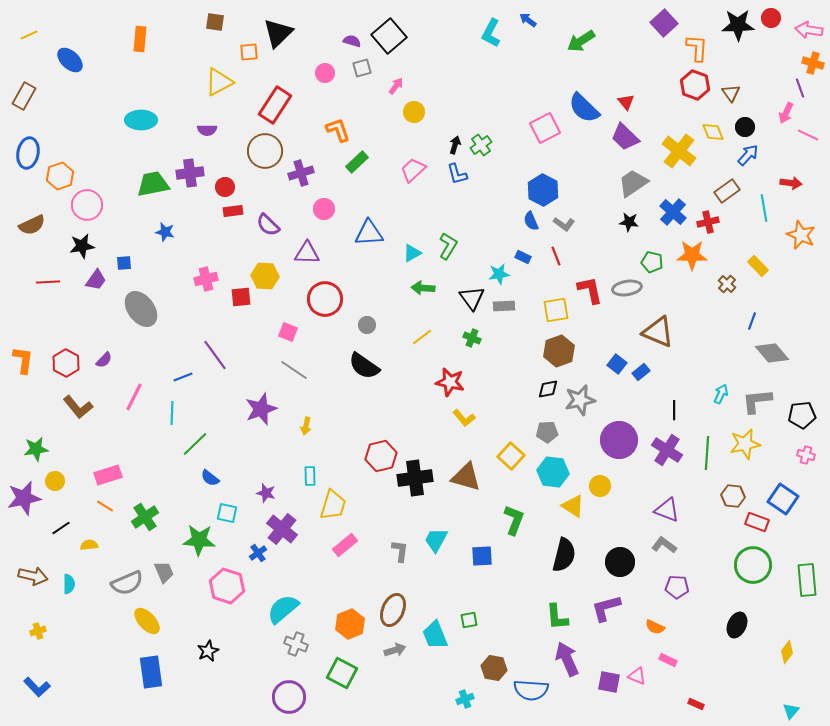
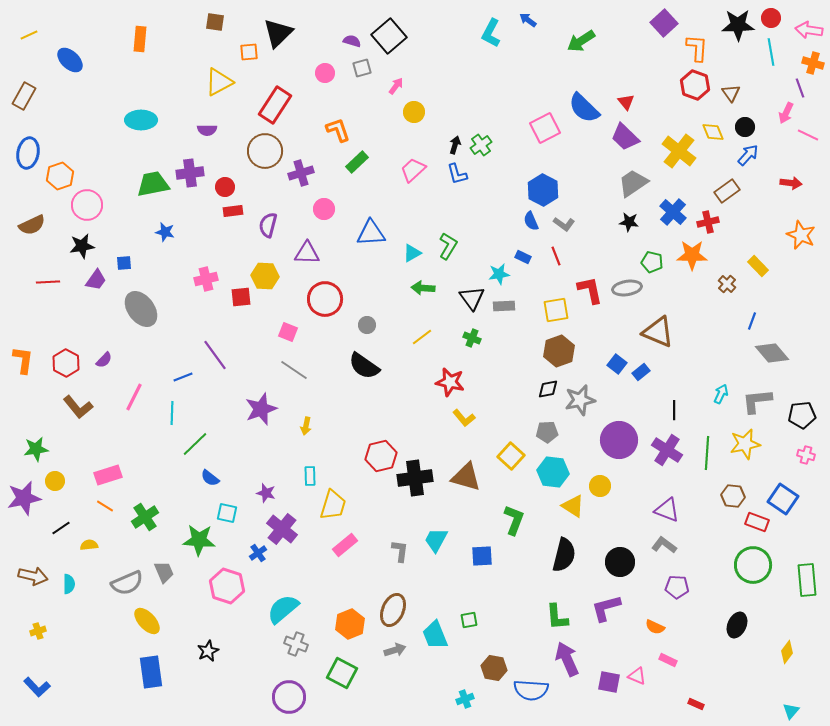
cyan line at (764, 208): moved 7 px right, 156 px up
purple semicircle at (268, 225): rotated 60 degrees clockwise
blue triangle at (369, 233): moved 2 px right
